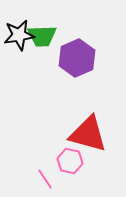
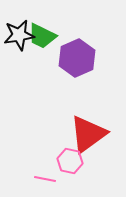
green trapezoid: rotated 28 degrees clockwise
red triangle: rotated 51 degrees counterclockwise
pink line: rotated 45 degrees counterclockwise
